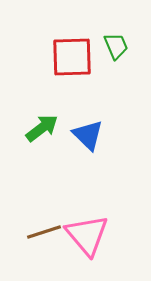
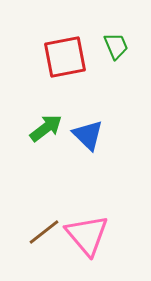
red square: moved 7 px left; rotated 9 degrees counterclockwise
green arrow: moved 4 px right
brown line: rotated 20 degrees counterclockwise
